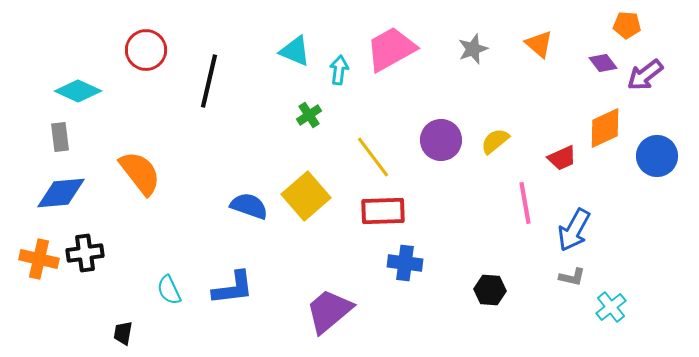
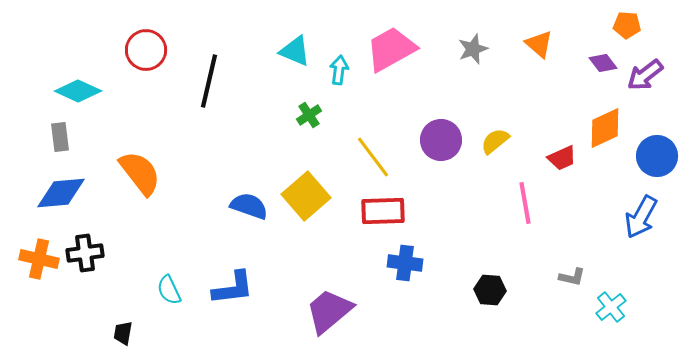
blue arrow: moved 67 px right, 13 px up
